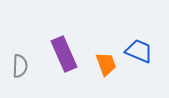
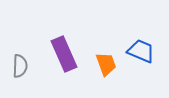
blue trapezoid: moved 2 px right
